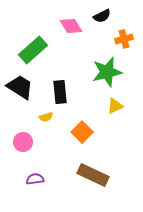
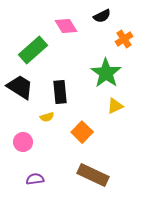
pink diamond: moved 5 px left
orange cross: rotated 18 degrees counterclockwise
green star: moved 1 px left, 1 px down; rotated 24 degrees counterclockwise
yellow semicircle: moved 1 px right
